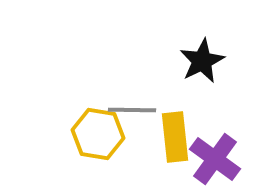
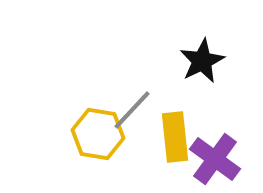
gray line: rotated 48 degrees counterclockwise
